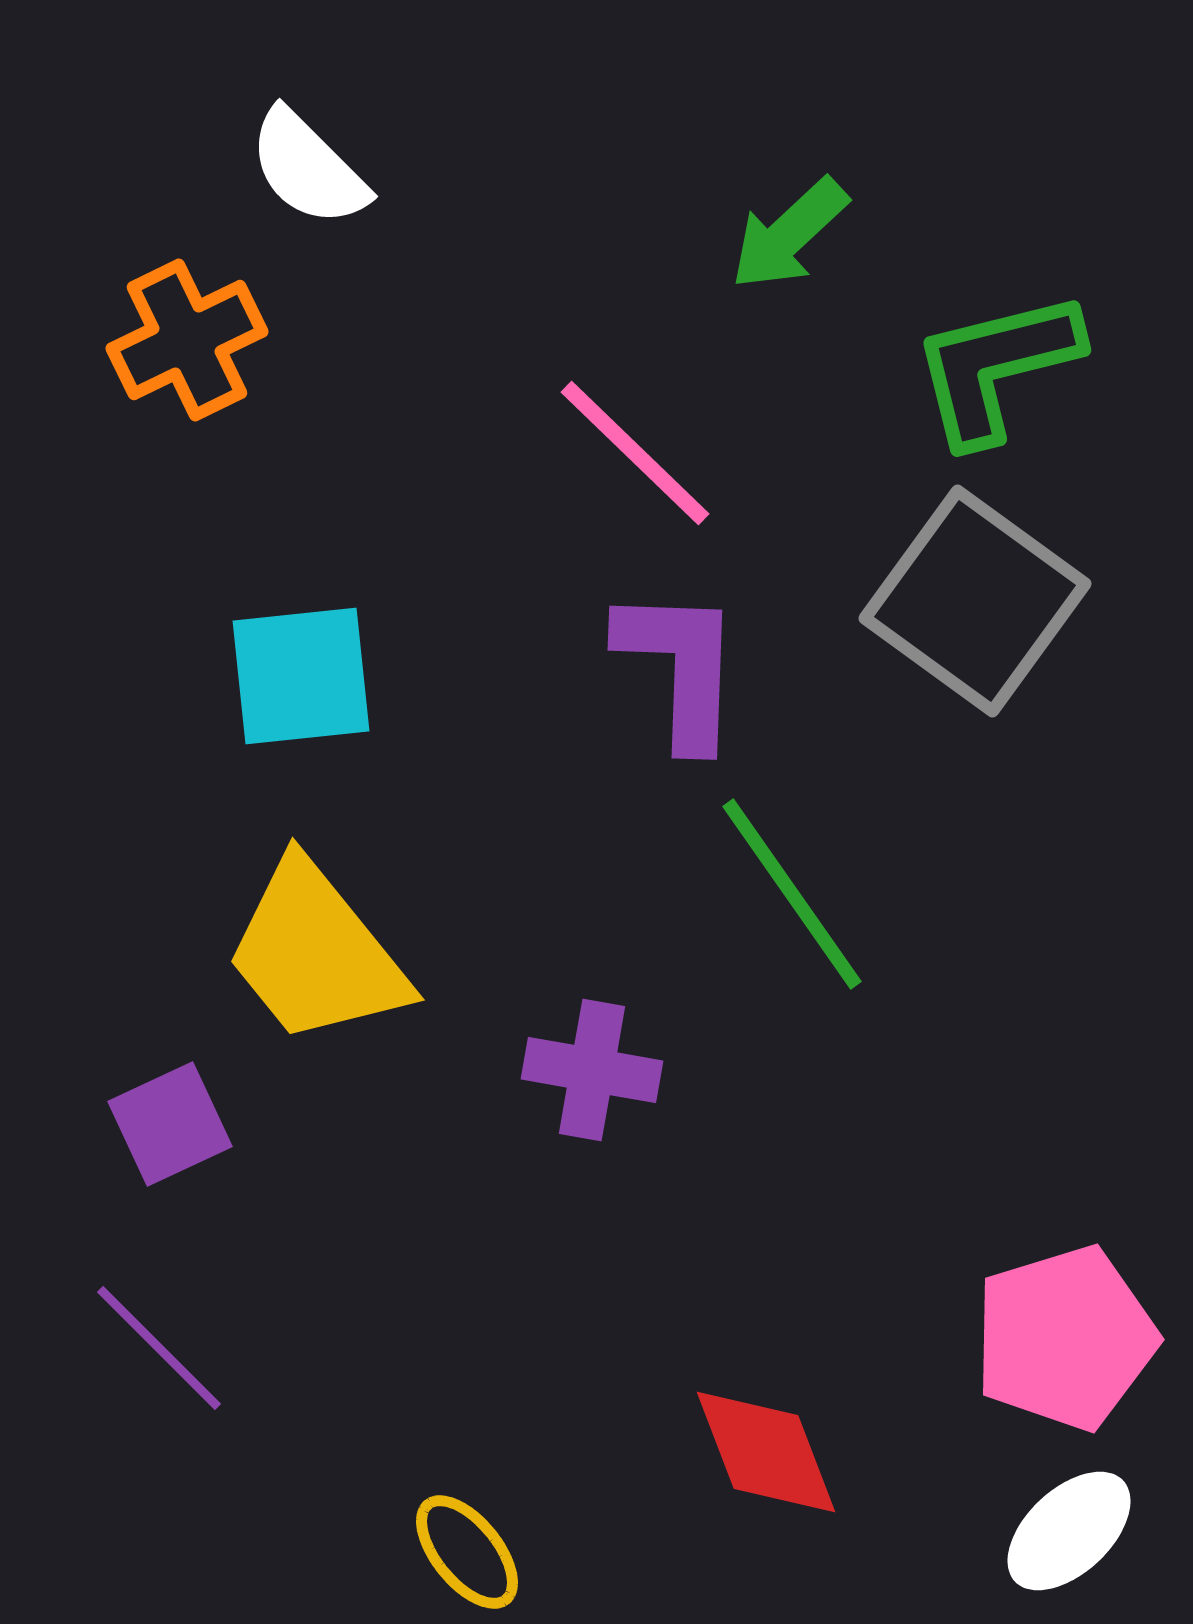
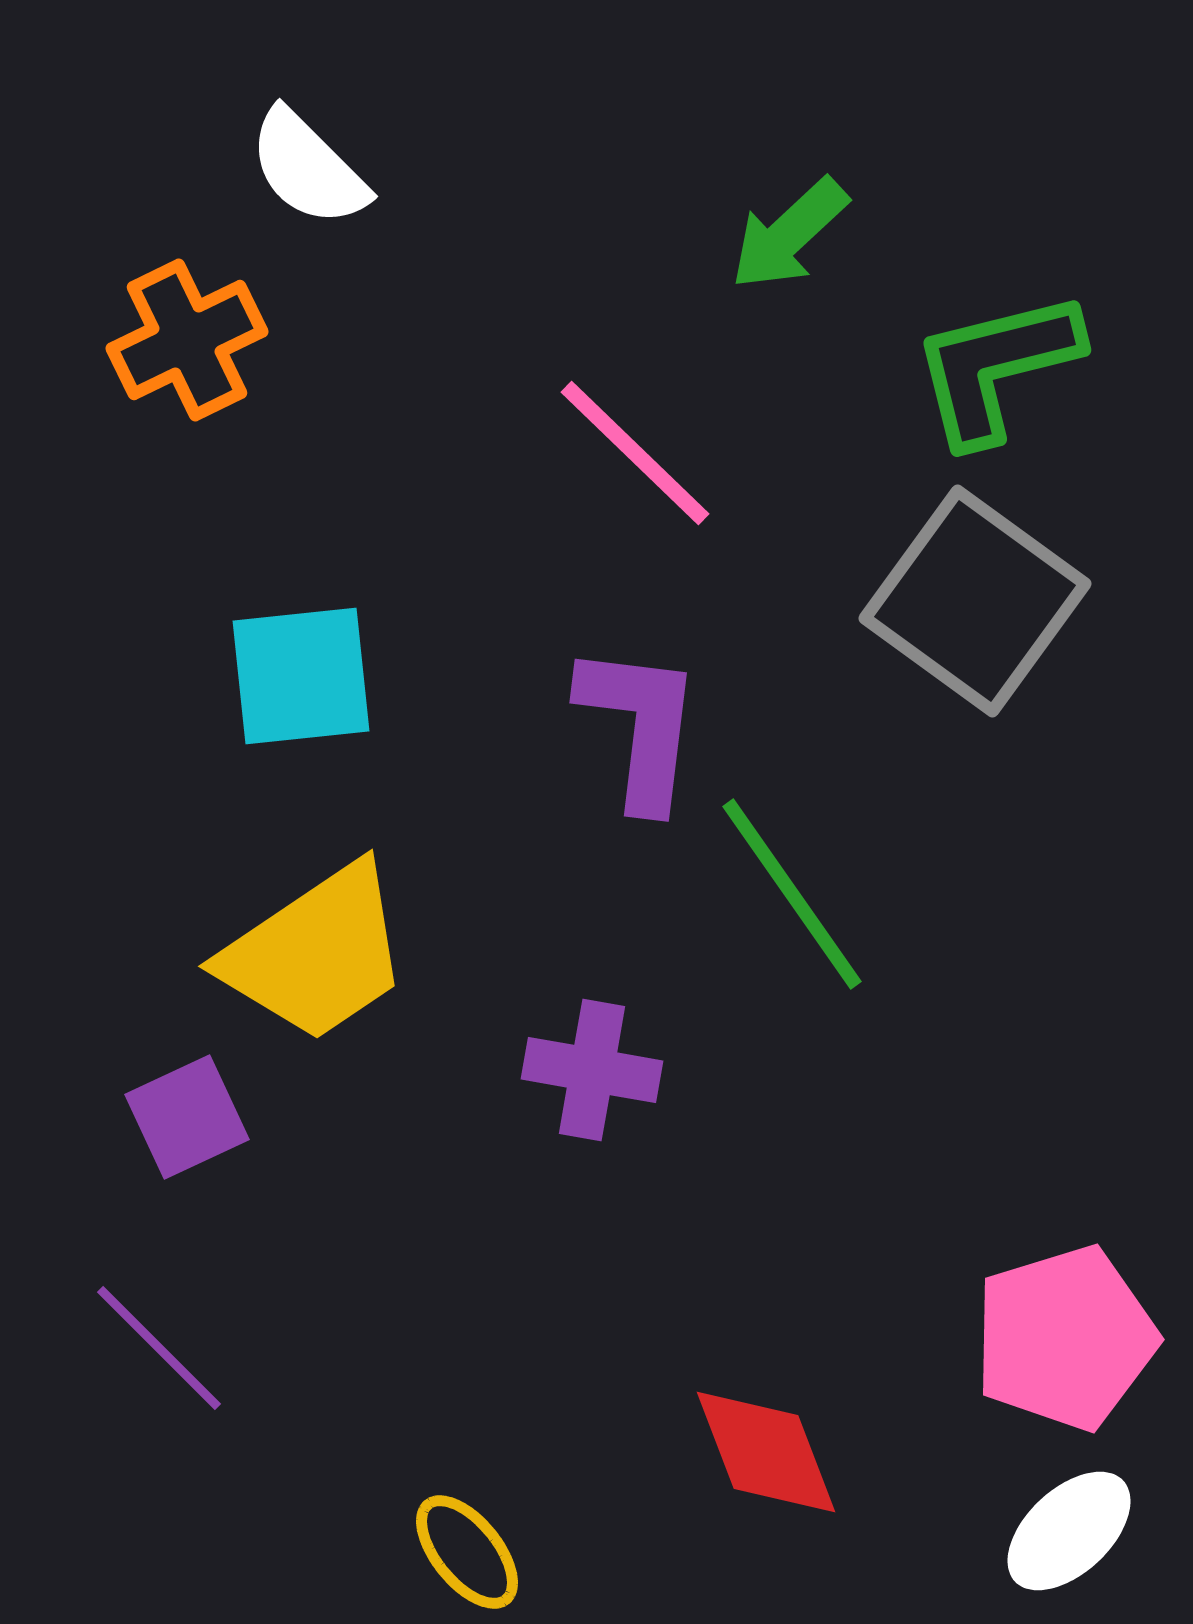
purple L-shape: moved 40 px left, 59 px down; rotated 5 degrees clockwise
yellow trapezoid: rotated 85 degrees counterclockwise
purple square: moved 17 px right, 7 px up
